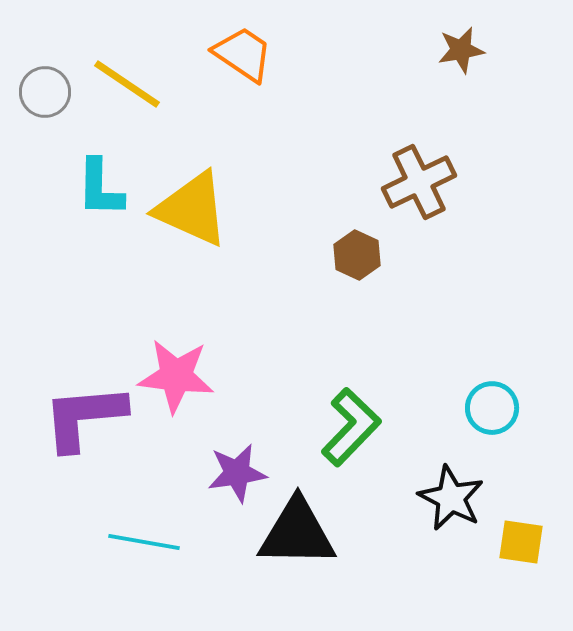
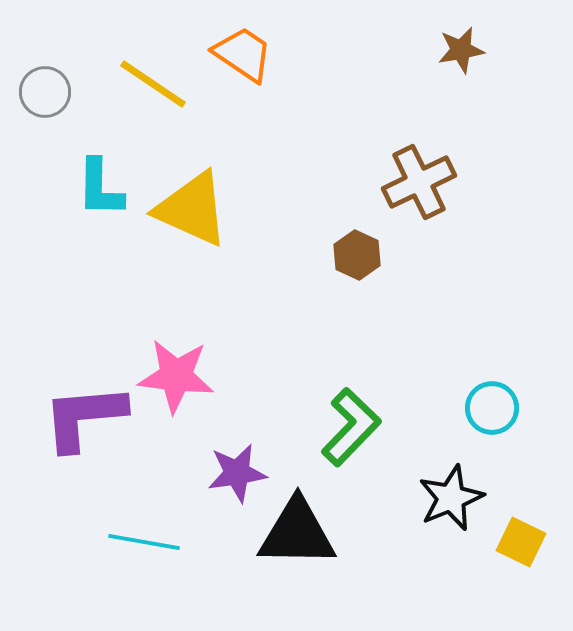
yellow line: moved 26 px right
black star: rotated 22 degrees clockwise
yellow square: rotated 18 degrees clockwise
